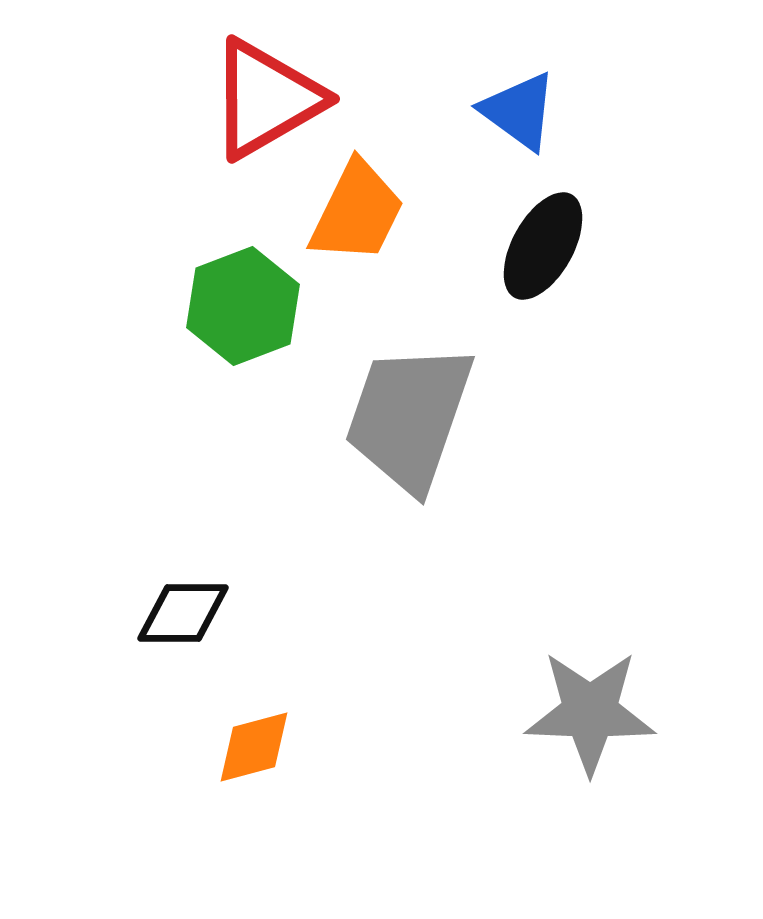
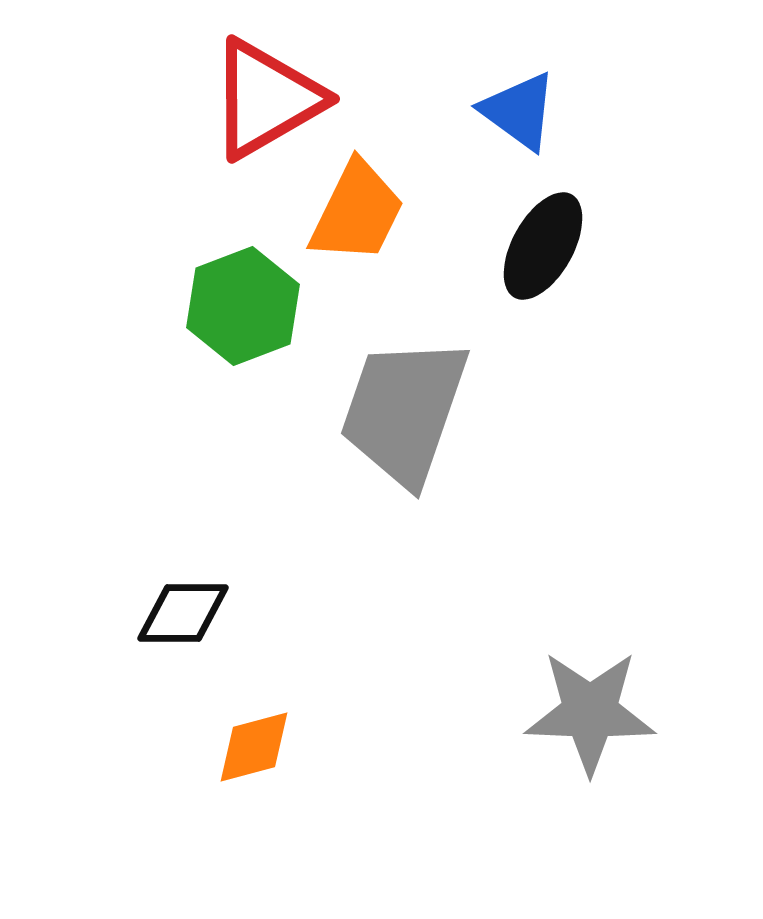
gray trapezoid: moved 5 px left, 6 px up
